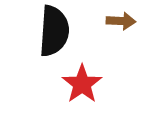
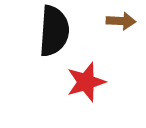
red star: moved 4 px right, 2 px up; rotated 18 degrees clockwise
